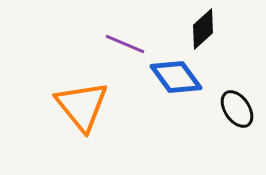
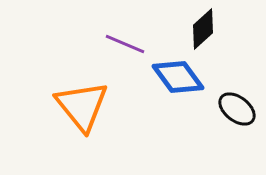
blue diamond: moved 2 px right
black ellipse: rotated 18 degrees counterclockwise
